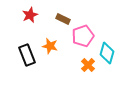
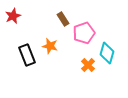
red star: moved 17 px left, 1 px down
brown rectangle: rotated 32 degrees clockwise
pink pentagon: moved 1 px right, 3 px up
